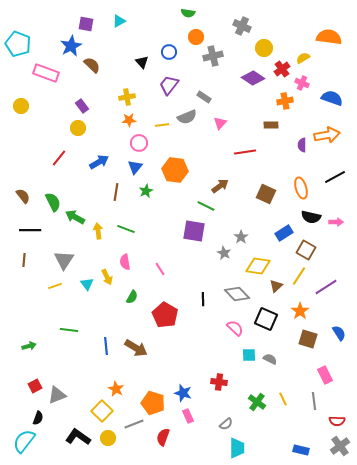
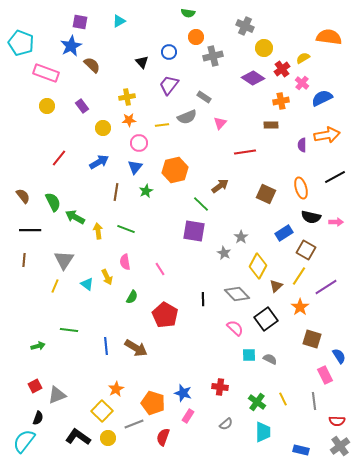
purple square at (86, 24): moved 6 px left, 2 px up
gray cross at (242, 26): moved 3 px right
cyan pentagon at (18, 44): moved 3 px right, 1 px up
pink cross at (302, 83): rotated 16 degrees clockwise
blue semicircle at (332, 98): moved 10 px left; rotated 45 degrees counterclockwise
orange cross at (285, 101): moved 4 px left
yellow circle at (21, 106): moved 26 px right
yellow circle at (78, 128): moved 25 px right
orange hexagon at (175, 170): rotated 20 degrees counterclockwise
green line at (206, 206): moved 5 px left, 2 px up; rotated 18 degrees clockwise
yellow diamond at (258, 266): rotated 70 degrees counterclockwise
cyan triangle at (87, 284): rotated 16 degrees counterclockwise
yellow line at (55, 286): rotated 48 degrees counterclockwise
orange star at (300, 311): moved 4 px up
black square at (266, 319): rotated 30 degrees clockwise
blue semicircle at (339, 333): moved 23 px down
brown square at (308, 339): moved 4 px right
green arrow at (29, 346): moved 9 px right
red cross at (219, 382): moved 1 px right, 5 px down
orange star at (116, 389): rotated 14 degrees clockwise
pink rectangle at (188, 416): rotated 56 degrees clockwise
cyan trapezoid at (237, 448): moved 26 px right, 16 px up
